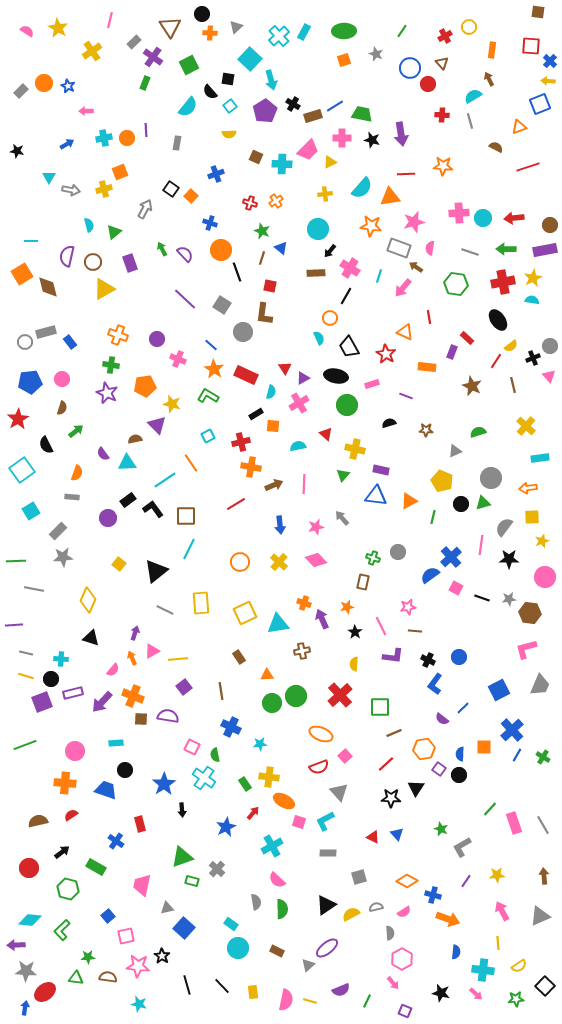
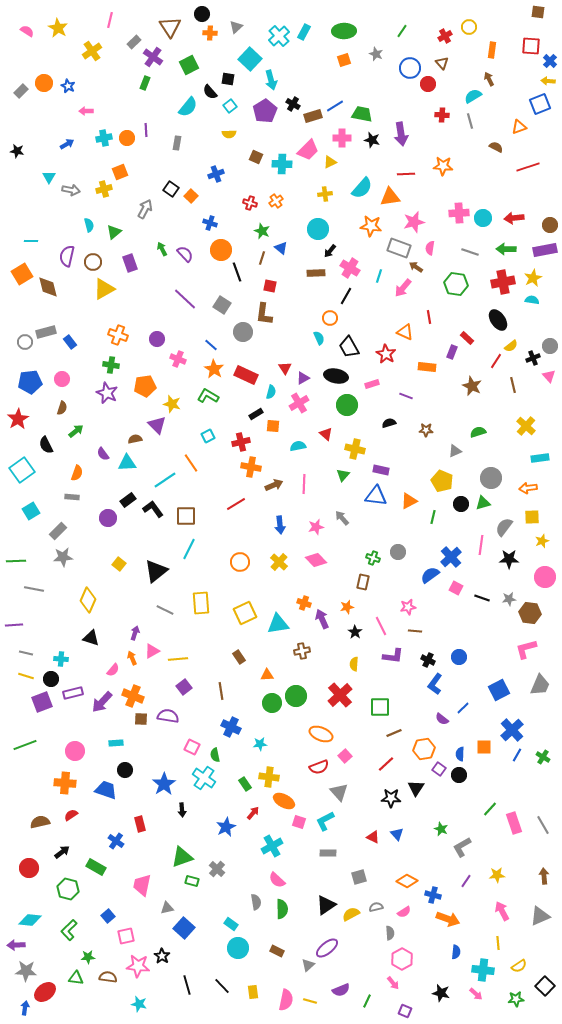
brown semicircle at (38, 821): moved 2 px right, 1 px down
green L-shape at (62, 930): moved 7 px right
